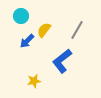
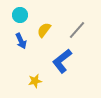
cyan circle: moved 1 px left, 1 px up
gray line: rotated 12 degrees clockwise
blue arrow: moved 6 px left; rotated 70 degrees counterclockwise
yellow star: moved 1 px right
